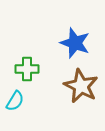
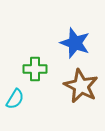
green cross: moved 8 px right
cyan semicircle: moved 2 px up
